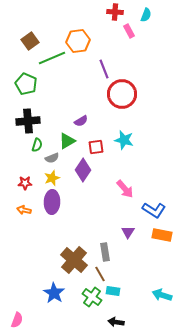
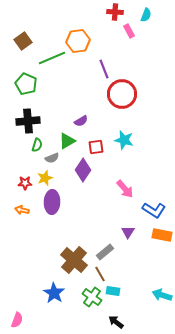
brown square: moved 7 px left
yellow star: moved 7 px left
orange arrow: moved 2 px left
gray rectangle: rotated 60 degrees clockwise
black arrow: rotated 28 degrees clockwise
